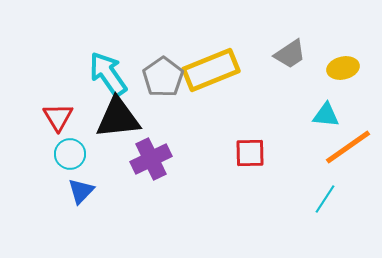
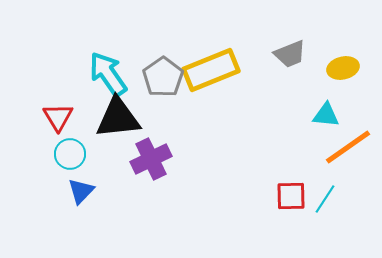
gray trapezoid: rotated 12 degrees clockwise
red square: moved 41 px right, 43 px down
